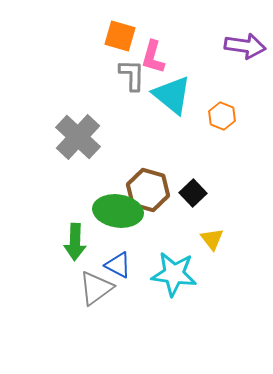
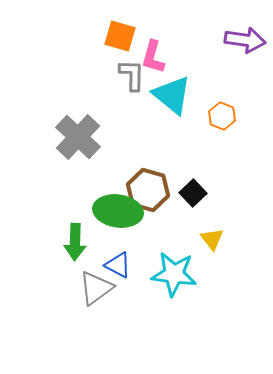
purple arrow: moved 6 px up
